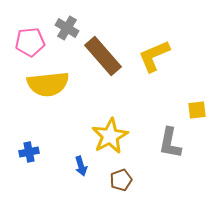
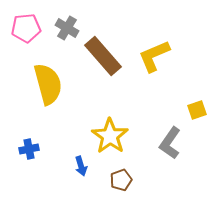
pink pentagon: moved 4 px left, 14 px up
yellow semicircle: rotated 99 degrees counterclockwise
yellow square: rotated 12 degrees counterclockwise
yellow star: rotated 9 degrees counterclockwise
gray L-shape: rotated 24 degrees clockwise
blue cross: moved 3 px up
